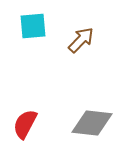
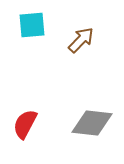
cyan square: moved 1 px left, 1 px up
